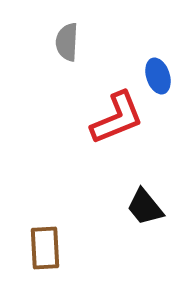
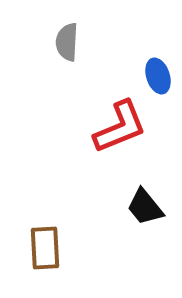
red L-shape: moved 3 px right, 9 px down
